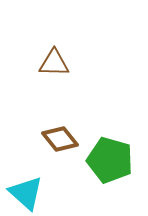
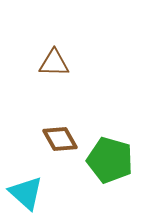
brown diamond: rotated 9 degrees clockwise
